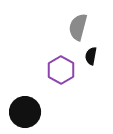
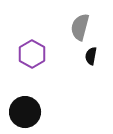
gray semicircle: moved 2 px right
purple hexagon: moved 29 px left, 16 px up
